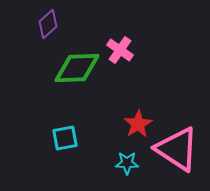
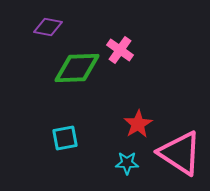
purple diamond: moved 3 px down; rotated 52 degrees clockwise
pink triangle: moved 3 px right, 4 px down
